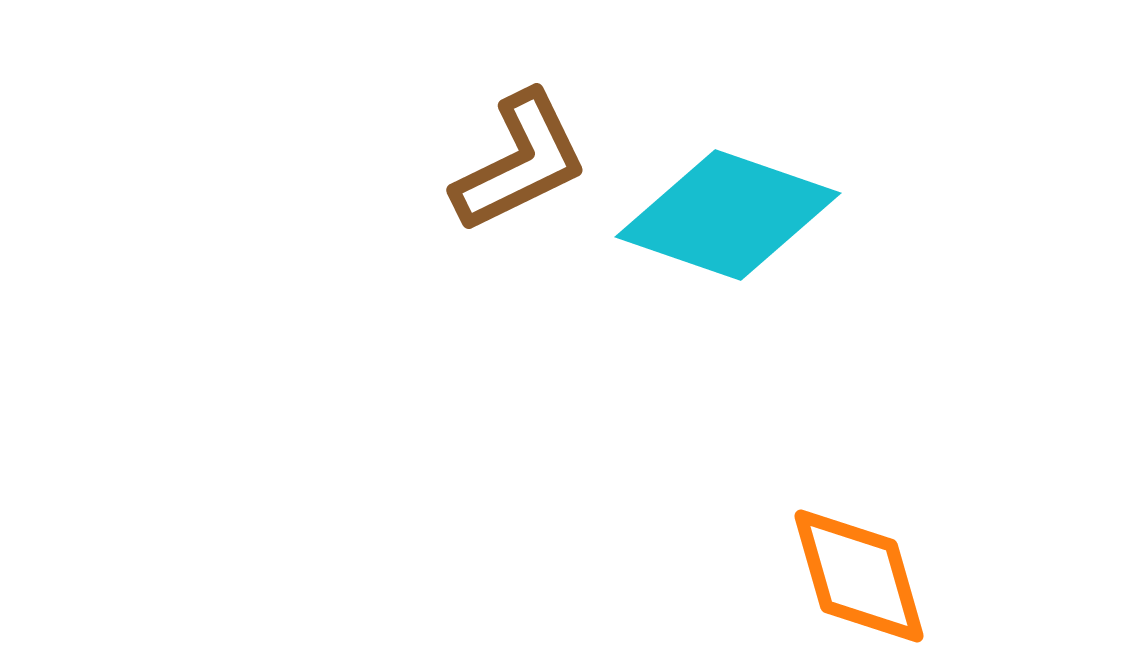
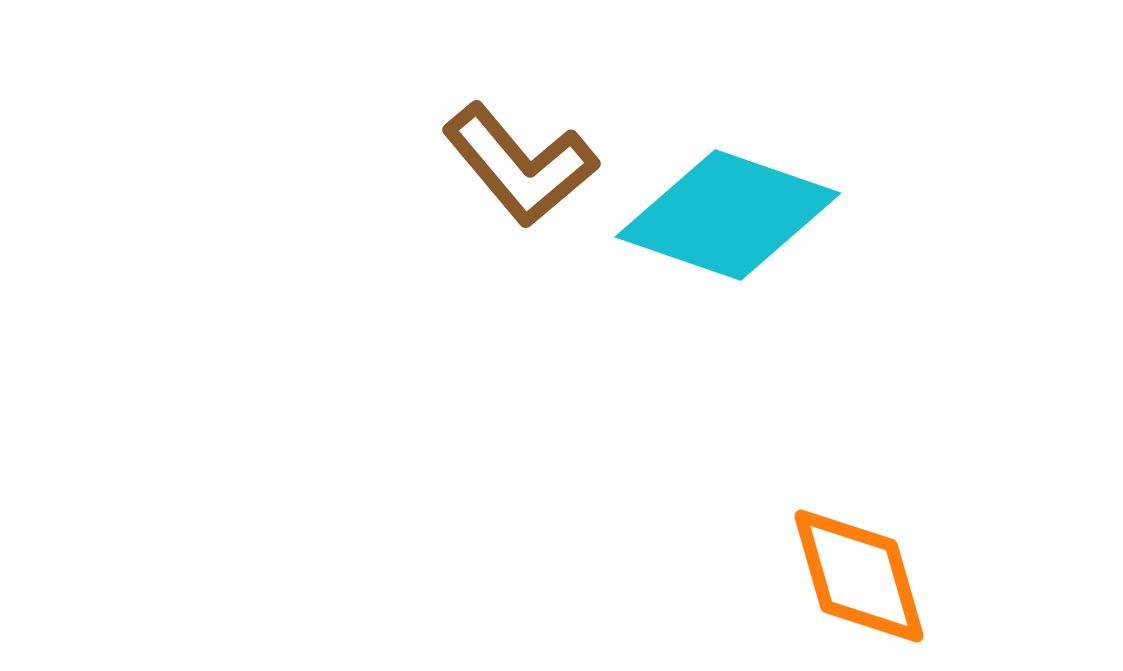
brown L-shape: moved 3 px down; rotated 76 degrees clockwise
